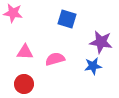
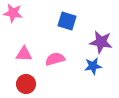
blue square: moved 2 px down
pink triangle: moved 1 px left, 2 px down
red circle: moved 2 px right
